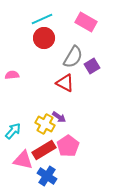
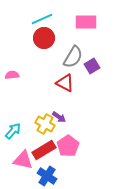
pink rectangle: rotated 30 degrees counterclockwise
